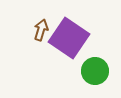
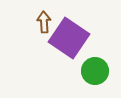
brown arrow: moved 3 px right, 8 px up; rotated 20 degrees counterclockwise
